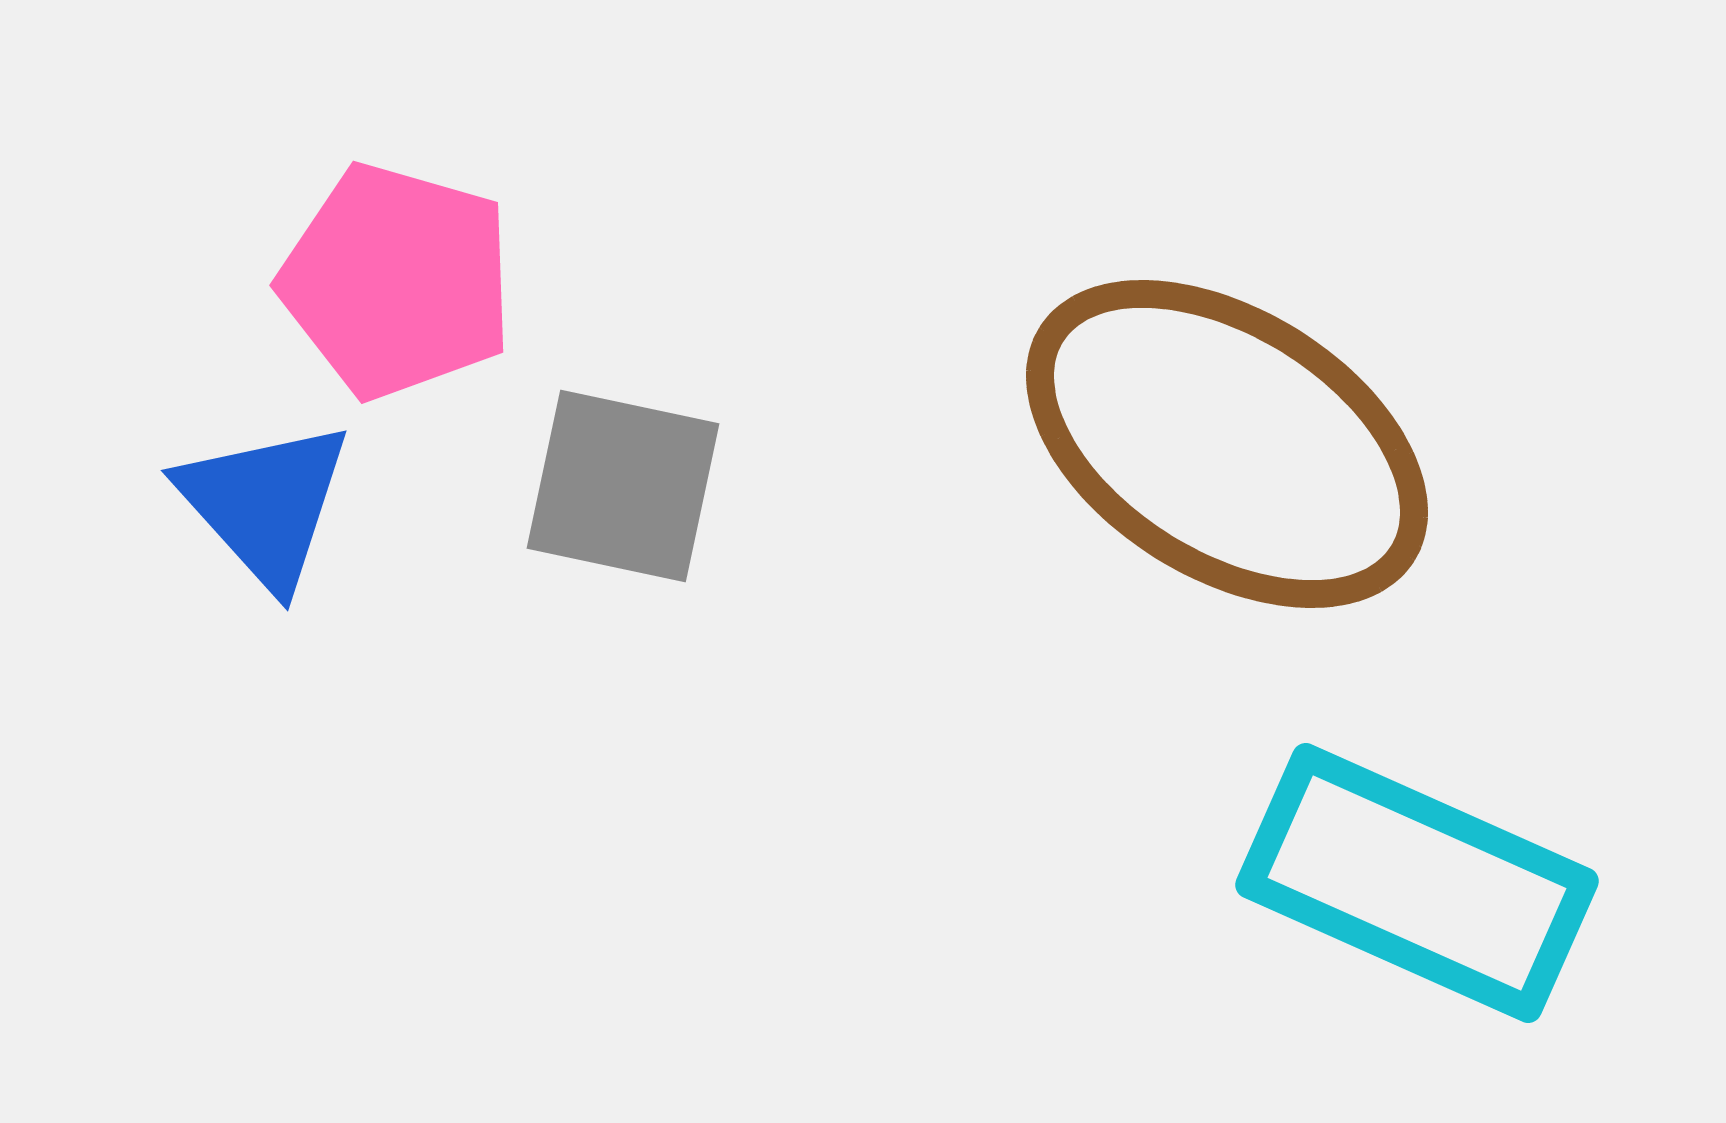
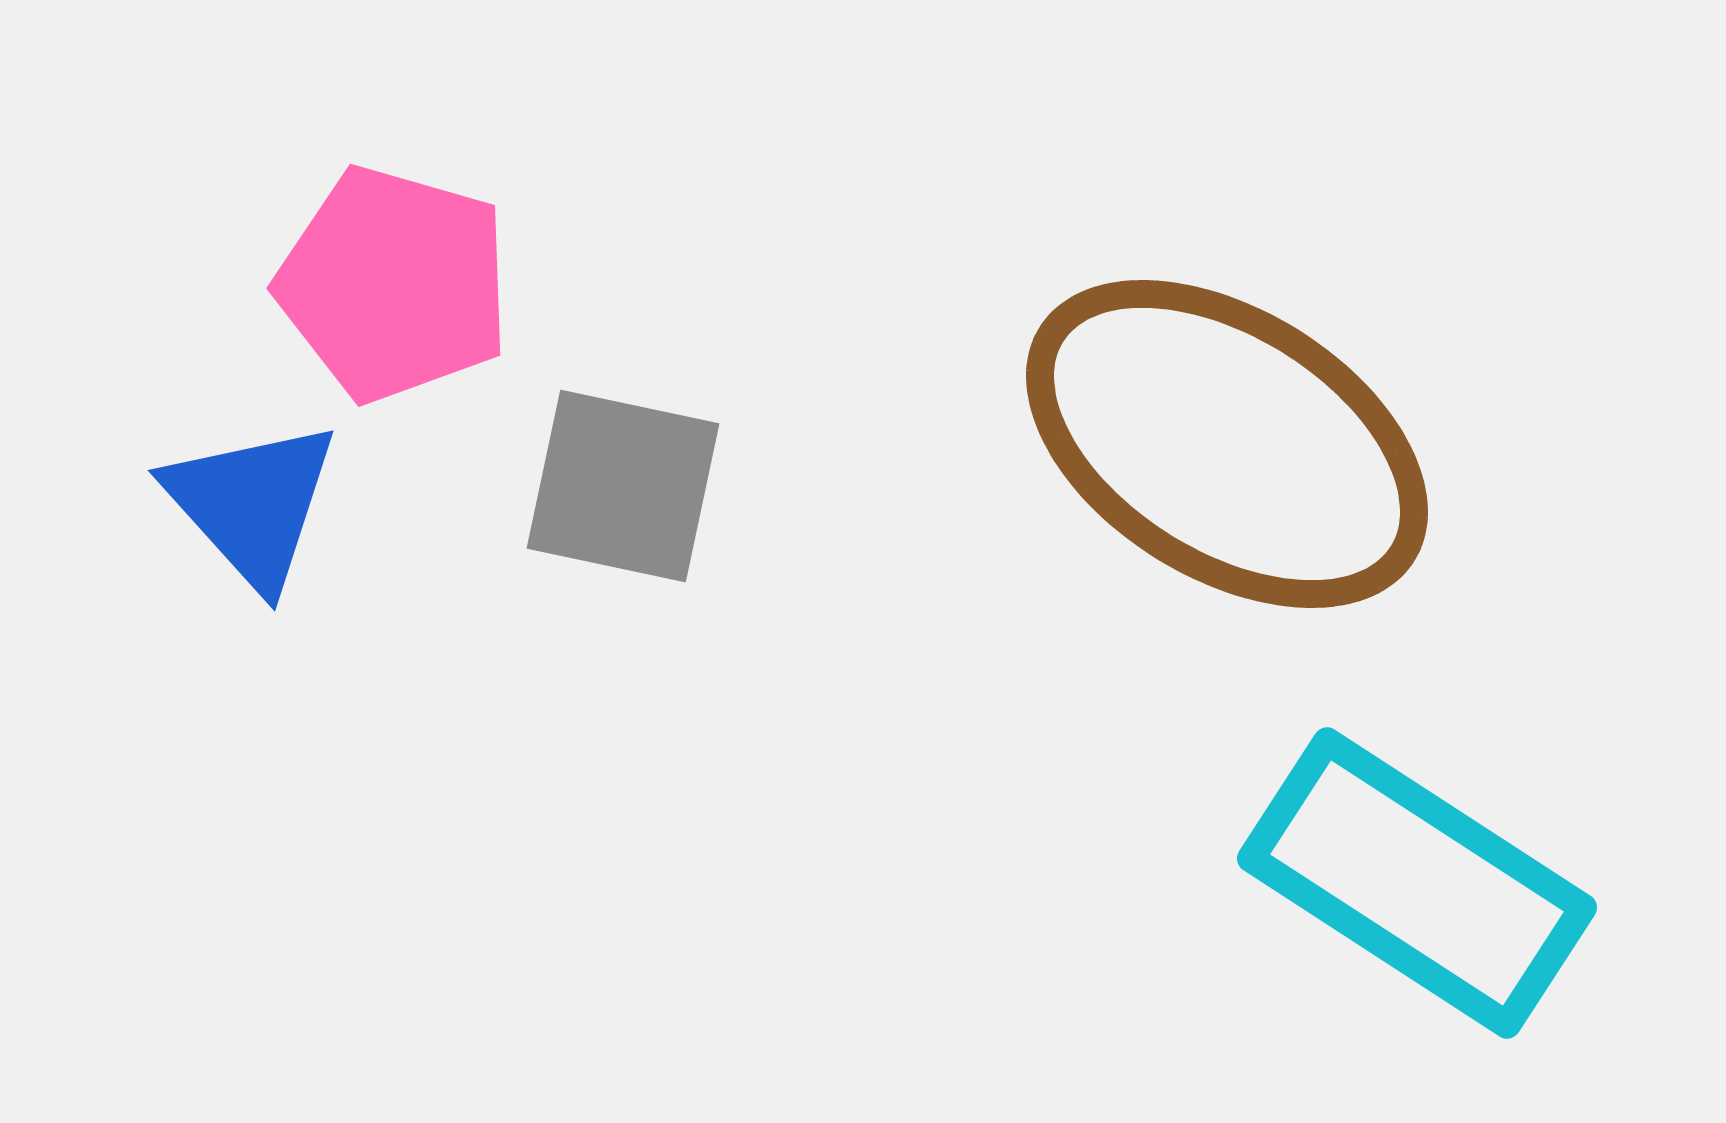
pink pentagon: moved 3 px left, 3 px down
blue triangle: moved 13 px left
cyan rectangle: rotated 9 degrees clockwise
